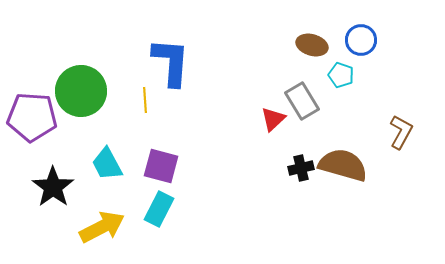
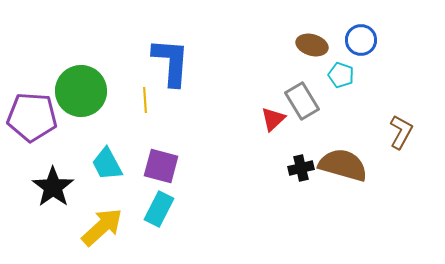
yellow arrow: rotated 15 degrees counterclockwise
